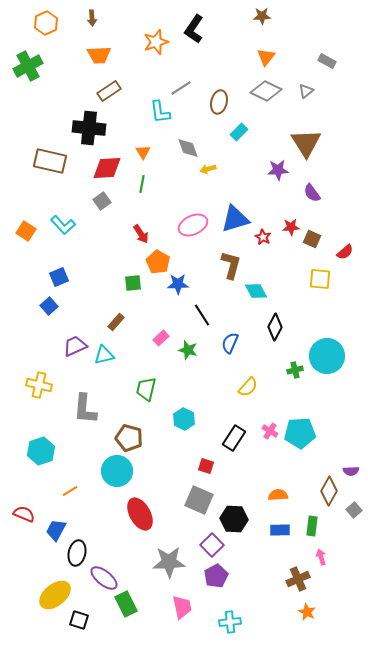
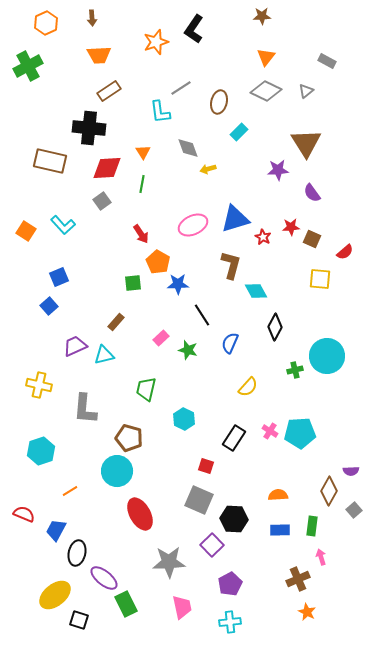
purple pentagon at (216, 576): moved 14 px right, 8 px down
